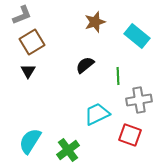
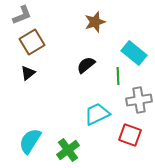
cyan rectangle: moved 3 px left, 17 px down
black semicircle: moved 1 px right
black triangle: moved 2 px down; rotated 21 degrees clockwise
